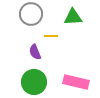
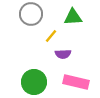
yellow line: rotated 48 degrees counterclockwise
purple semicircle: moved 28 px right, 2 px down; rotated 70 degrees counterclockwise
